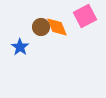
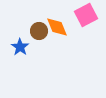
pink square: moved 1 px right, 1 px up
brown circle: moved 2 px left, 4 px down
